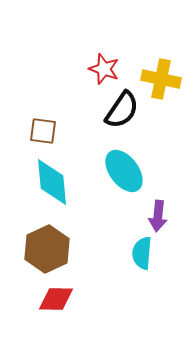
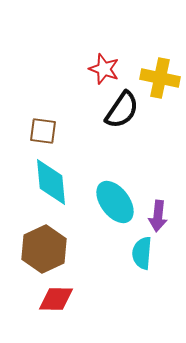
yellow cross: moved 1 px left, 1 px up
cyan ellipse: moved 9 px left, 31 px down
cyan diamond: moved 1 px left
brown hexagon: moved 3 px left
